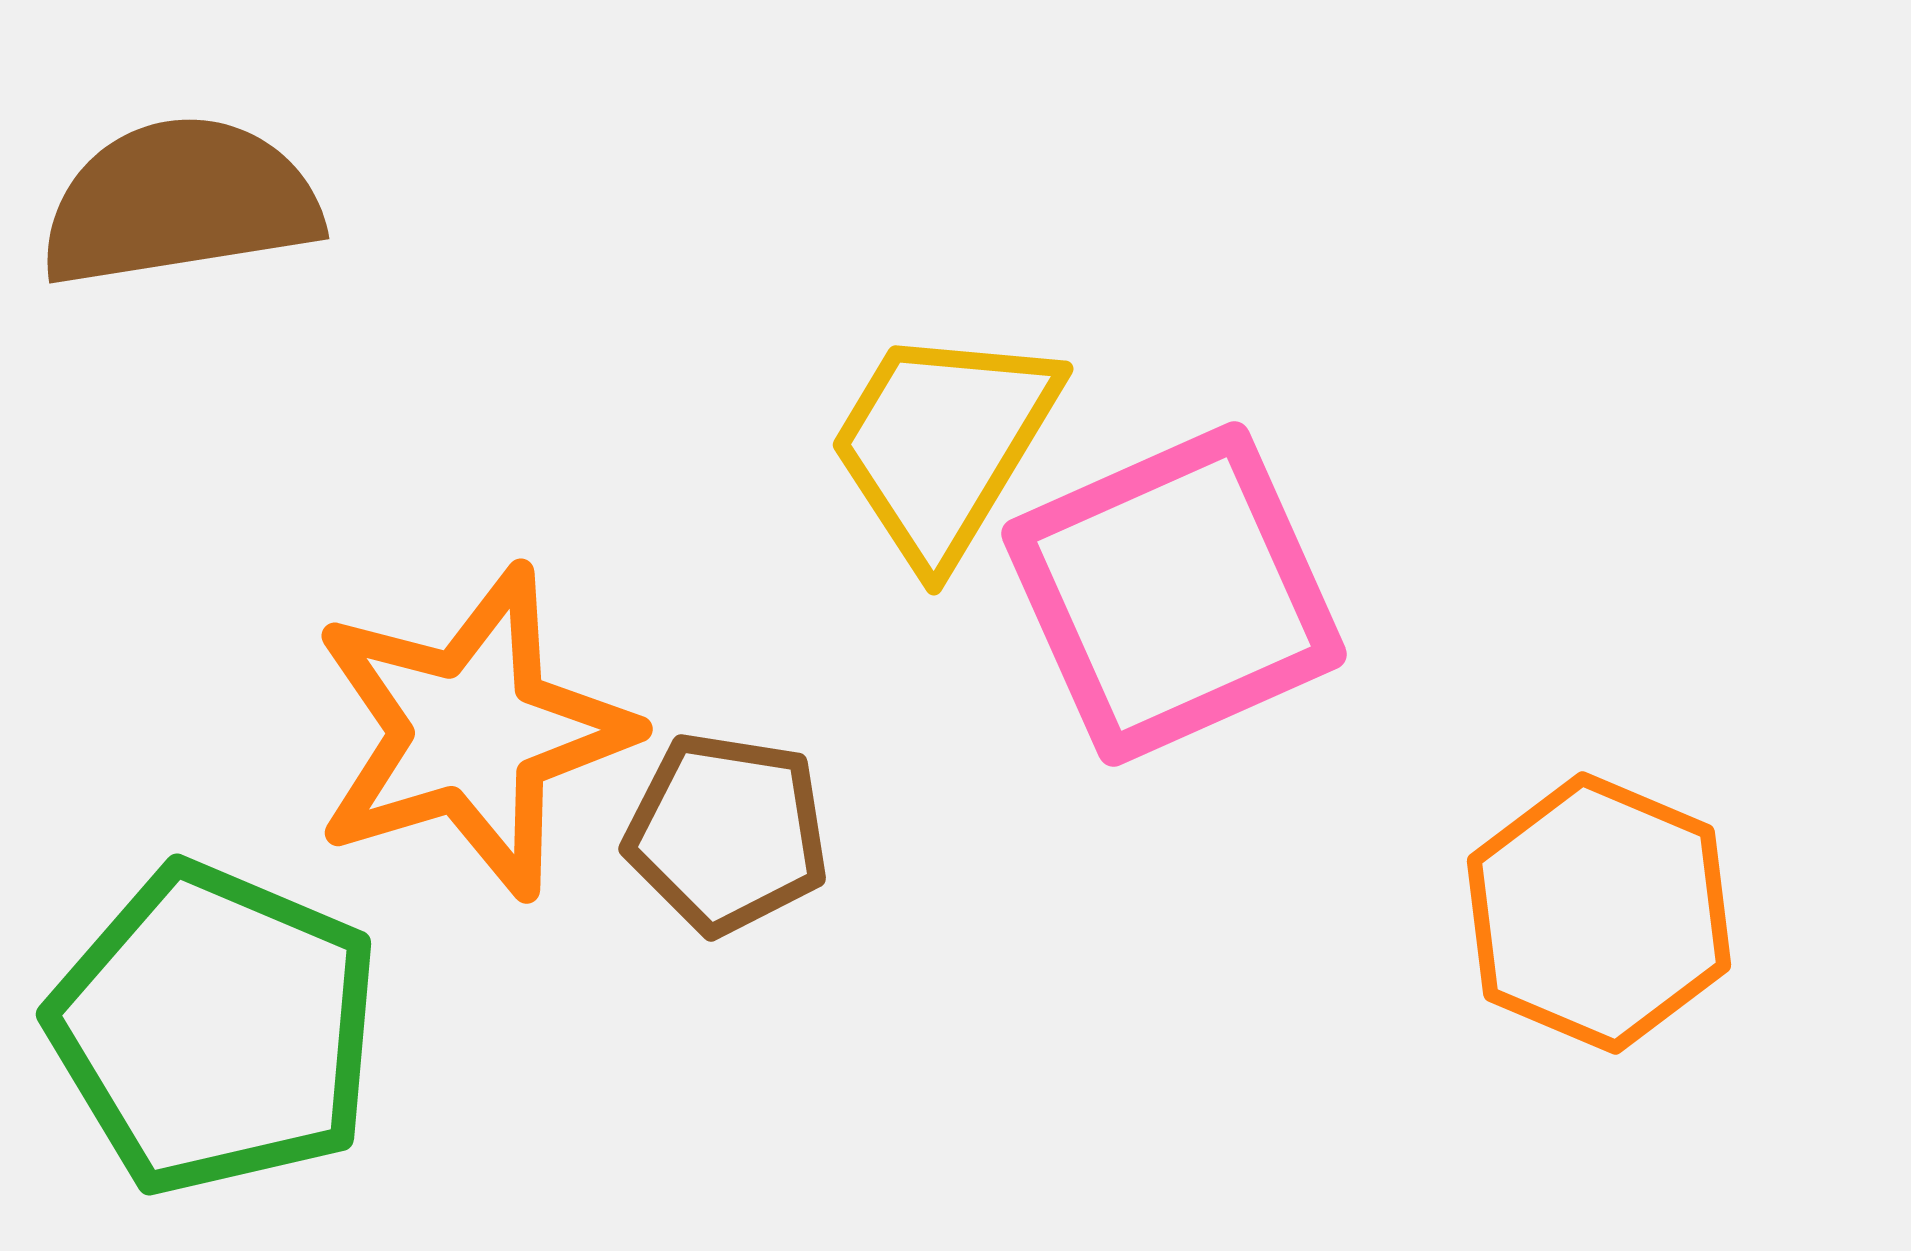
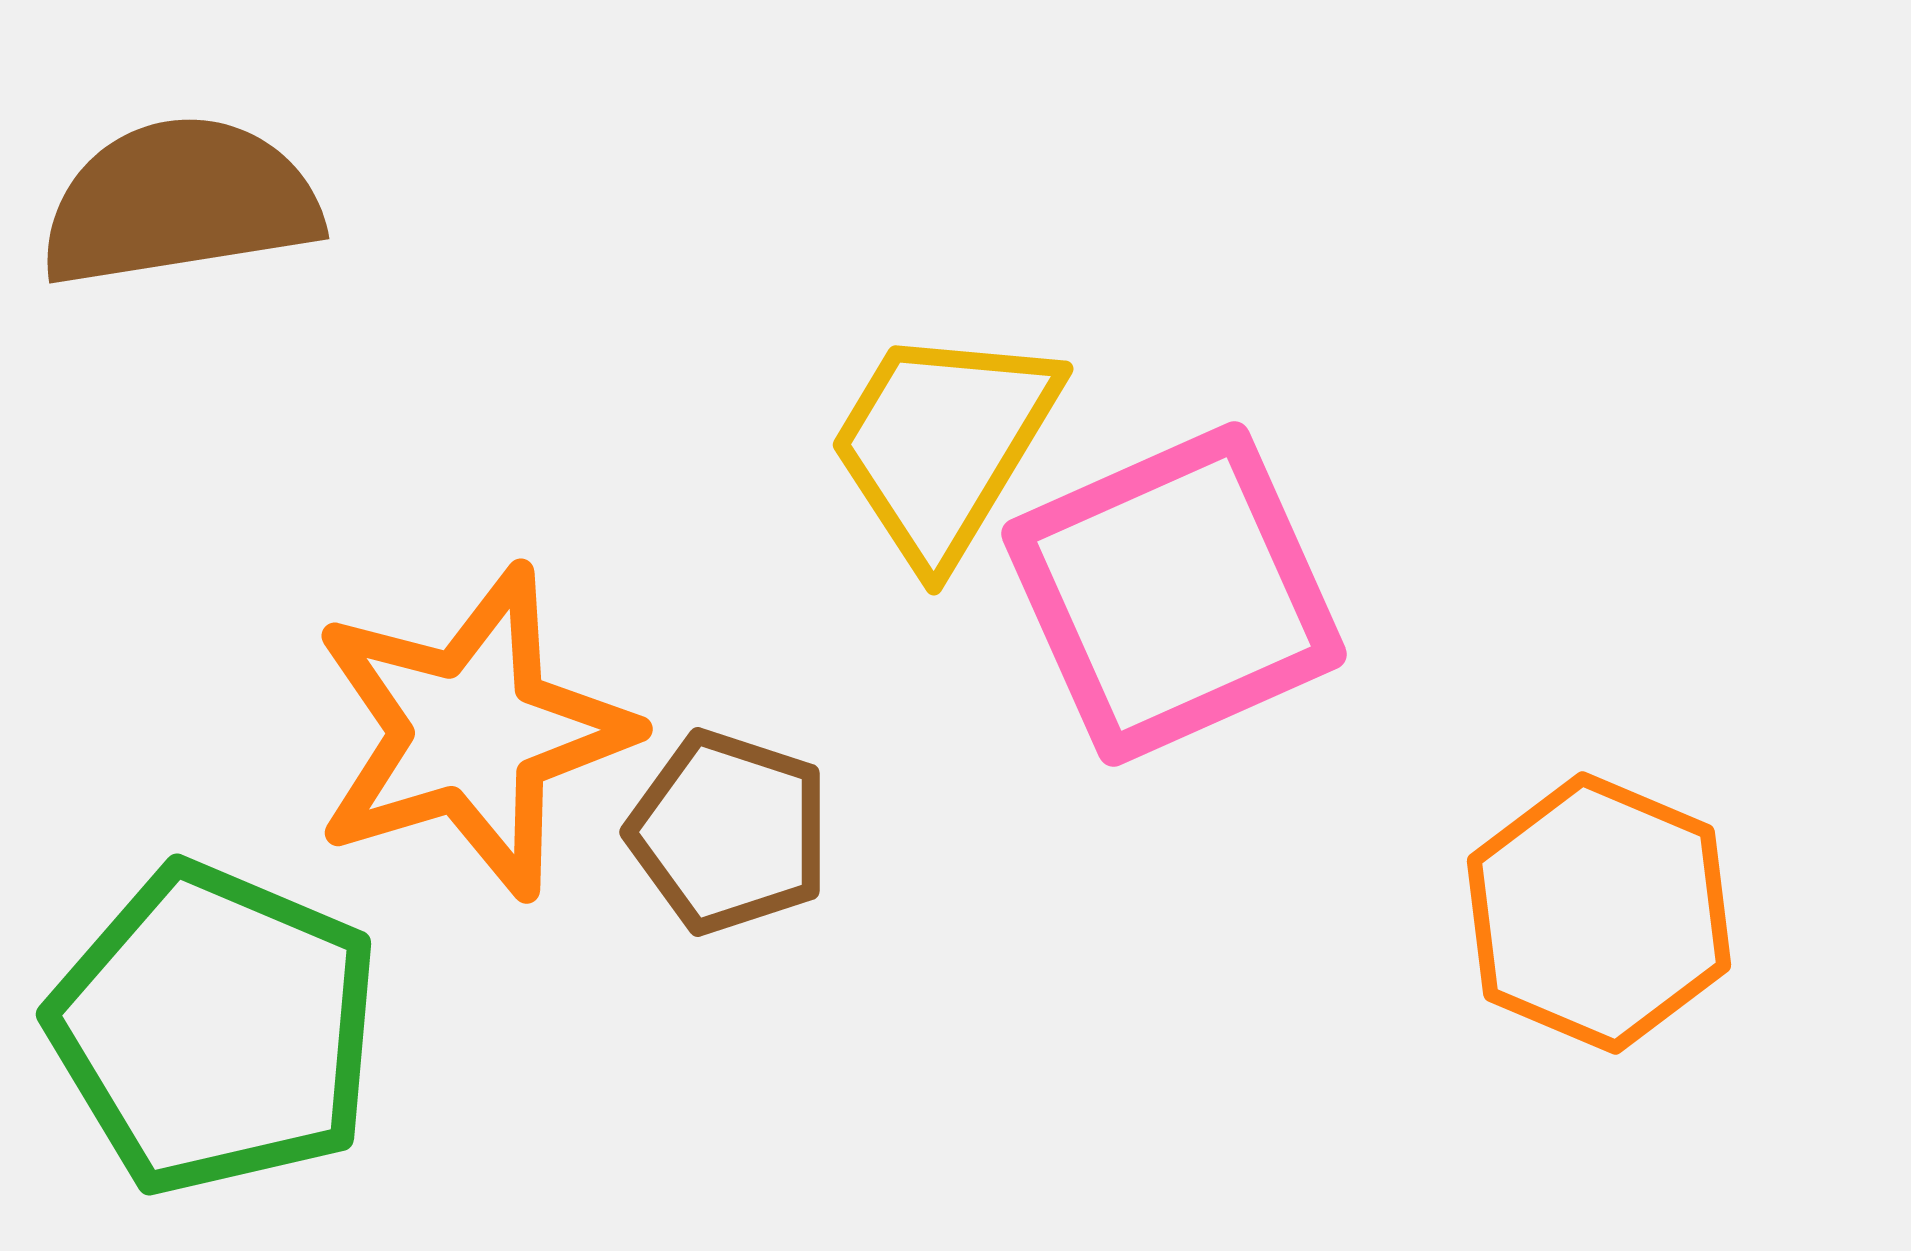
brown pentagon: moved 2 px right, 1 px up; rotated 9 degrees clockwise
